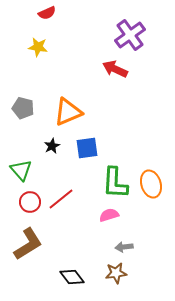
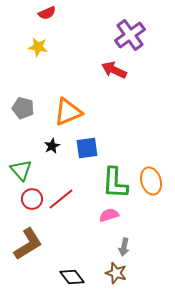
red arrow: moved 1 px left, 1 px down
orange ellipse: moved 3 px up
red circle: moved 2 px right, 3 px up
gray arrow: rotated 72 degrees counterclockwise
brown star: rotated 25 degrees clockwise
